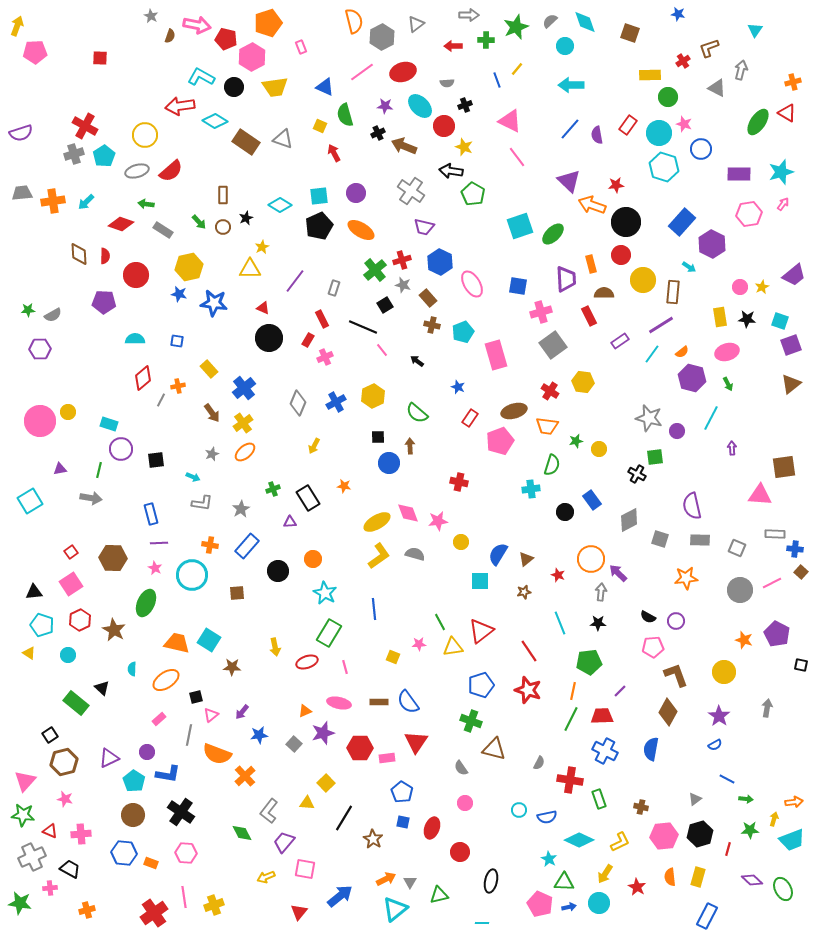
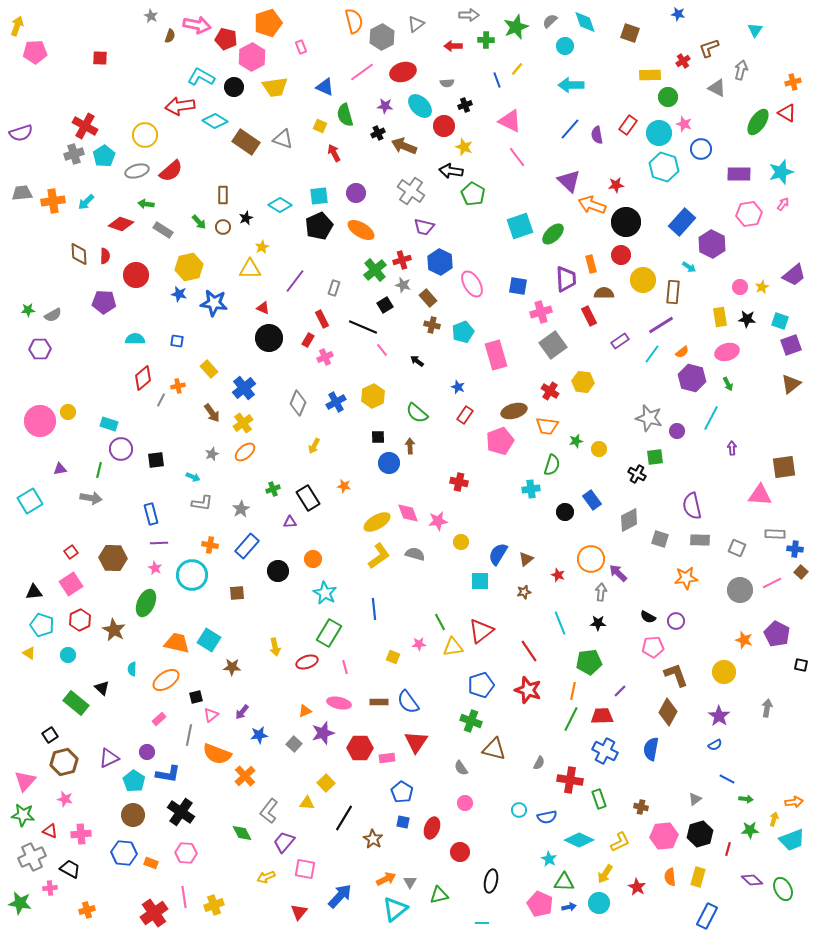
red rectangle at (470, 418): moved 5 px left, 3 px up
blue arrow at (340, 896): rotated 8 degrees counterclockwise
